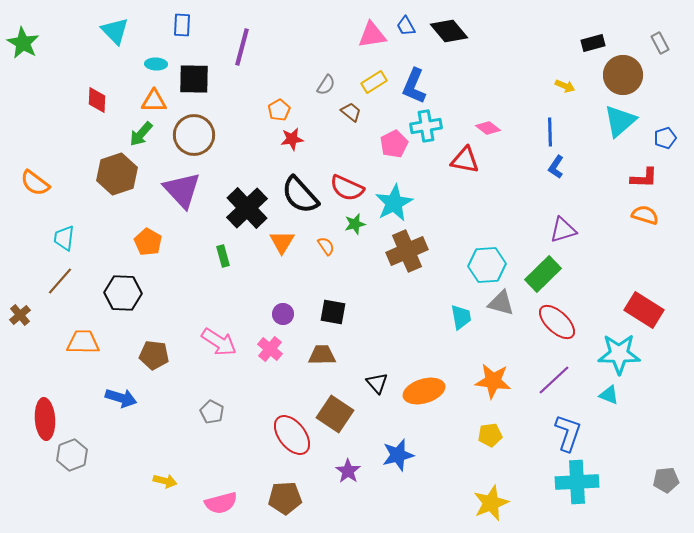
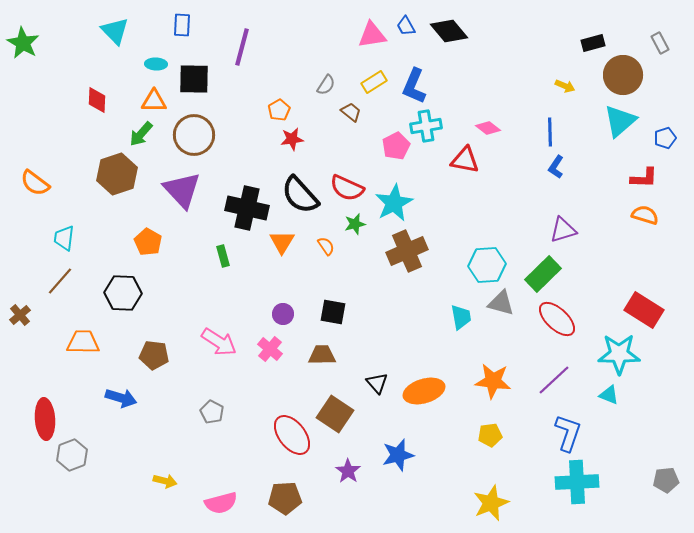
pink pentagon at (394, 144): moved 2 px right, 2 px down
black cross at (247, 208): rotated 33 degrees counterclockwise
red ellipse at (557, 322): moved 3 px up
